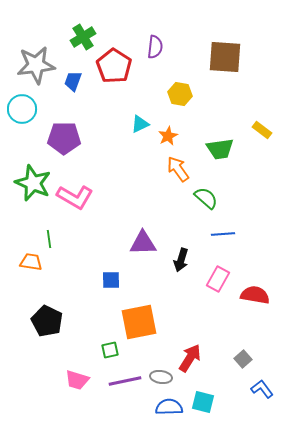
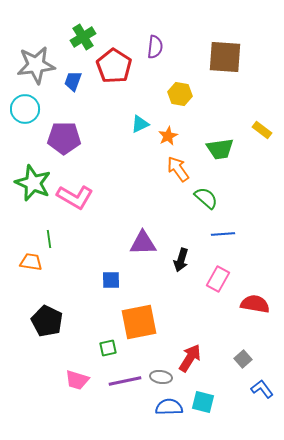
cyan circle: moved 3 px right
red semicircle: moved 9 px down
green square: moved 2 px left, 2 px up
